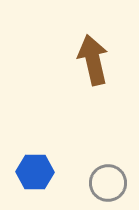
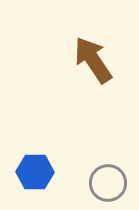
brown arrow: rotated 21 degrees counterclockwise
